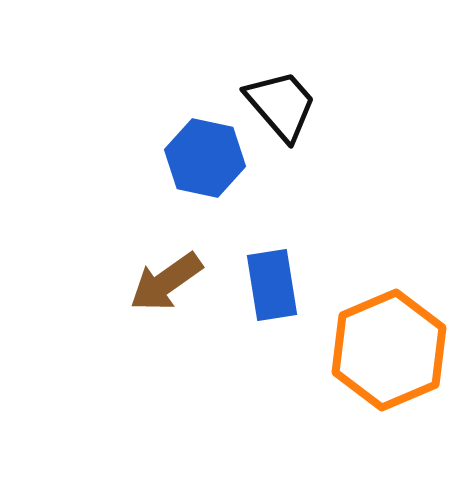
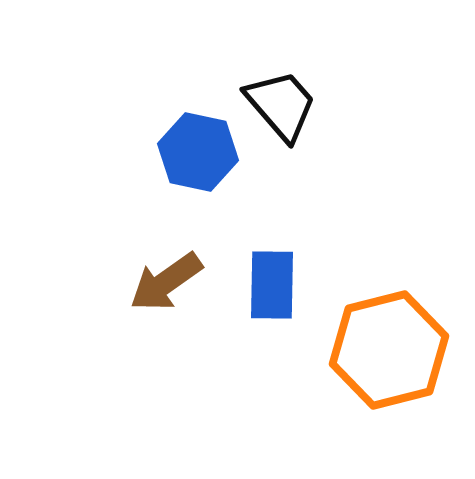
blue hexagon: moved 7 px left, 6 px up
blue rectangle: rotated 10 degrees clockwise
orange hexagon: rotated 9 degrees clockwise
